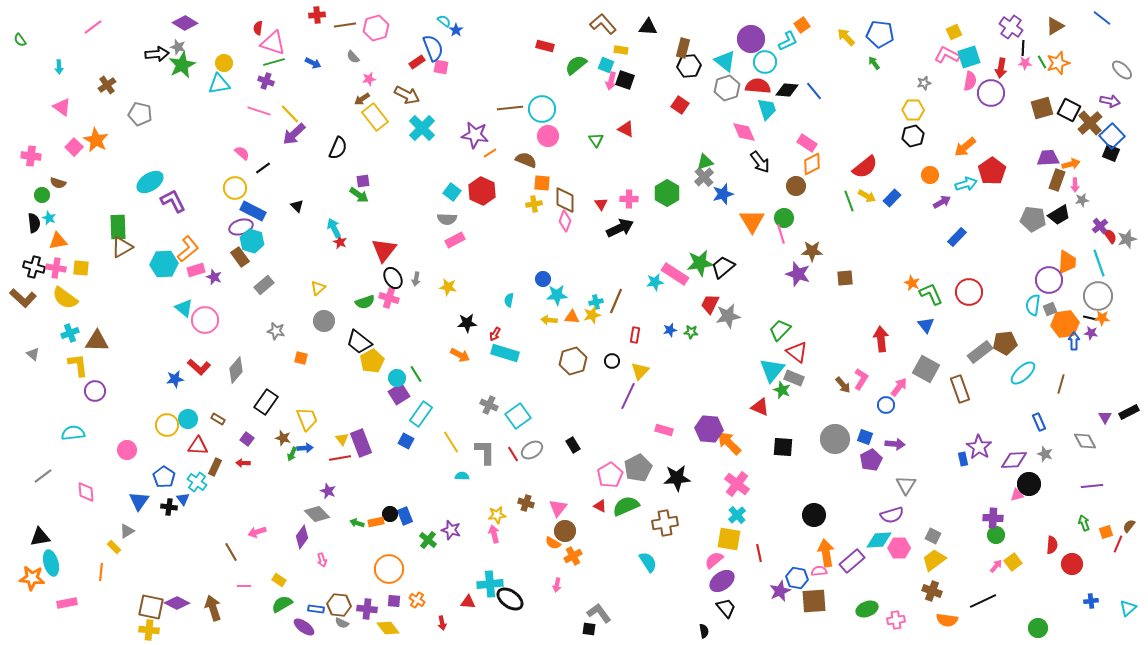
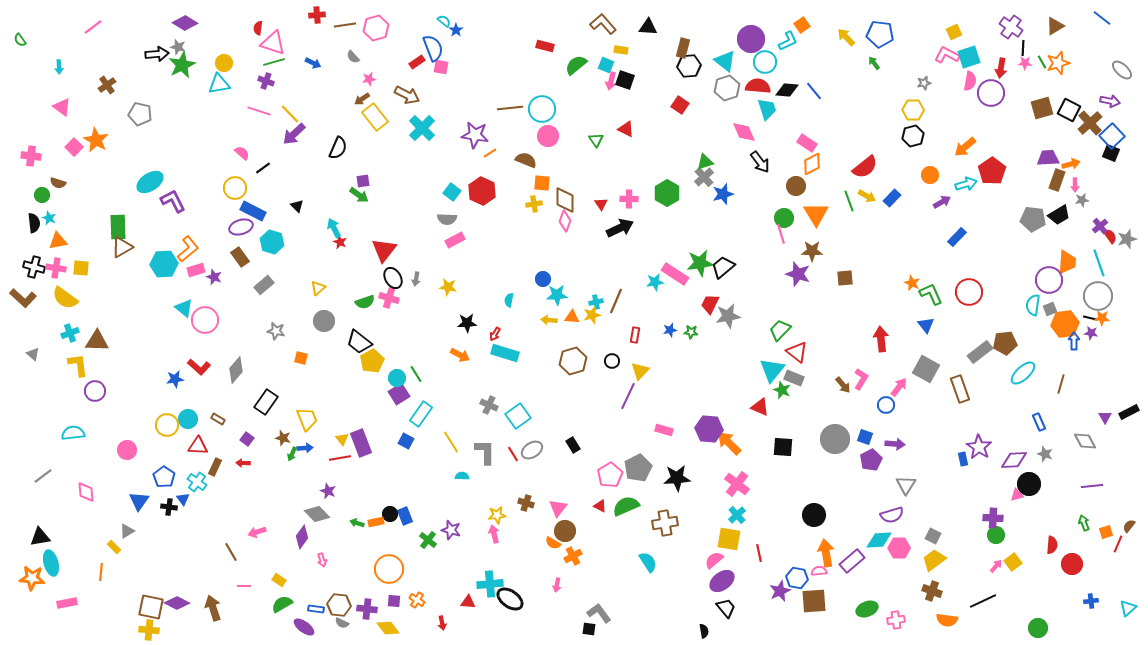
orange triangle at (752, 221): moved 64 px right, 7 px up
cyan hexagon at (252, 241): moved 20 px right, 1 px down
